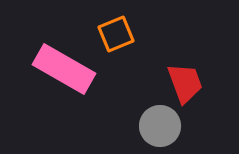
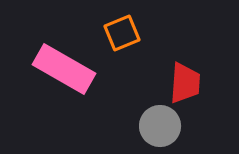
orange square: moved 6 px right, 1 px up
red trapezoid: rotated 24 degrees clockwise
